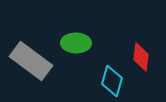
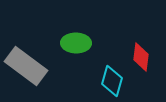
gray rectangle: moved 5 px left, 5 px down
